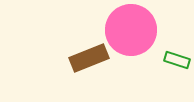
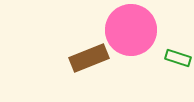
green rectangle: moved 1 px right, 2 px up
